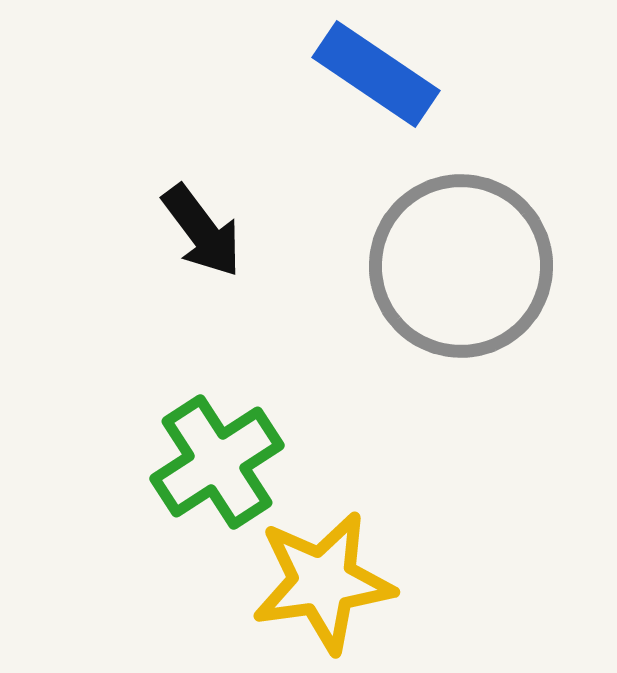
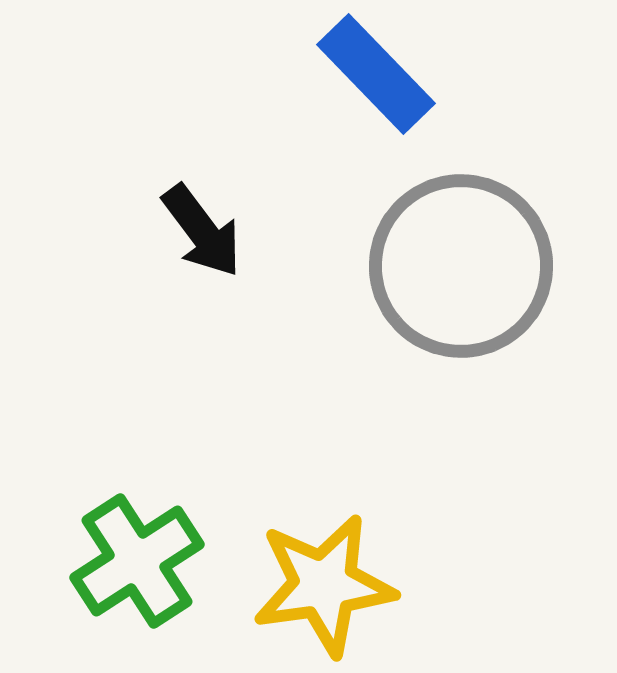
blue rectangle: rotated 12 degrees clockwise
green cross: moved 80 px left, 99 px down
yellow star: moved 1 px right, 3 px down
